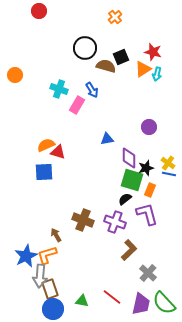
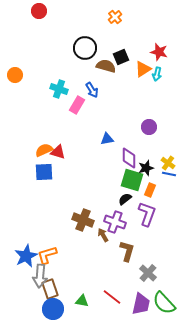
red star: moved 6 px right
orange semicircle: moved 2 px left, 5 px down
purple L-shape: rotated 35 degrees clockwise
brown arrow: moved 47 px right
brown L-shape: moved 2 px left, 1 px down; rotated 30 degrees counterclockwise
